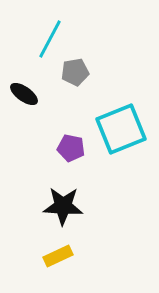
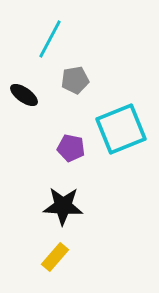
gray pentagon: moved 8 px down
black ellipse: moved 1 px down
yellow rectangle: moved 3 px left, 1 px down; rotated 24 degrees counterclockwise
